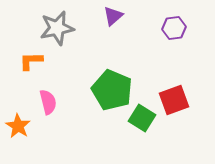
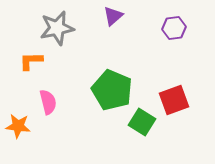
green square: moved 4 px down
orange star: rotated 25 degrees counterclockwise
